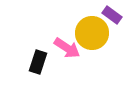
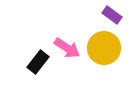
yellow circle: moved 12 px right, 15 px down
black rectangle: rotated 20 degrees clockwise
